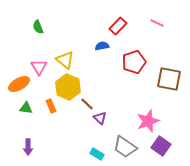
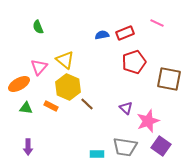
red rectangle: moved 7 px right, 7 px down; rotated 24 degrees clockwise
blue semicircle: moved 11 px up
pink triangle: rotated 12 degrees clockwise
orange rectangle: rotated 40 degrees counterclockwise
purple triangle: moved 26 px right, 10 px up
gray trapezoid: rotated 25 degrees counterclockwise
cyan rectangle: rotated 32 degrees counterclockwise
